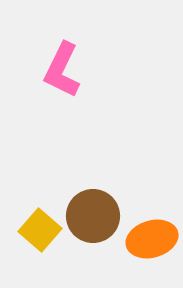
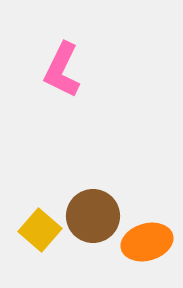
orange ellipse: moved 5 px left, 3 px down
